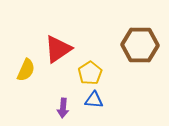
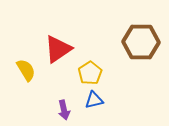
brown hexagon: moved 1 px right, 3 px up
yellow semicircle: rotated 55 degrees counterclockwise
blue triangle: rotated 18 degrees counterclockwise
purple arrow: moved 1 px right, 2 px down; rotated 18 degrees counterclockwise
